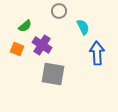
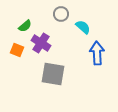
gray circle: moved 2 px right, 3 px down
cyan semicircle: rotated 21 degrees counterclockwise
purple cross: moved 1 px left, 2 px up
orange square: moved 1 px down
